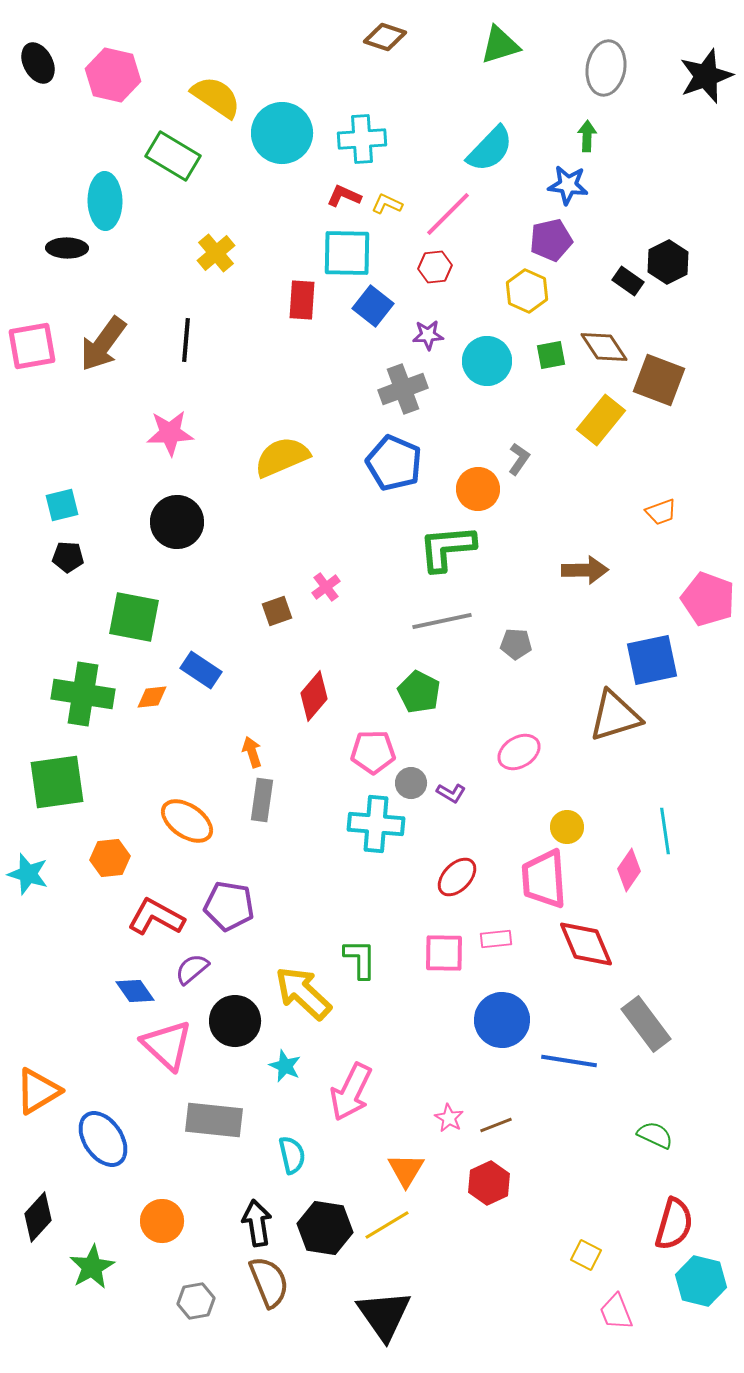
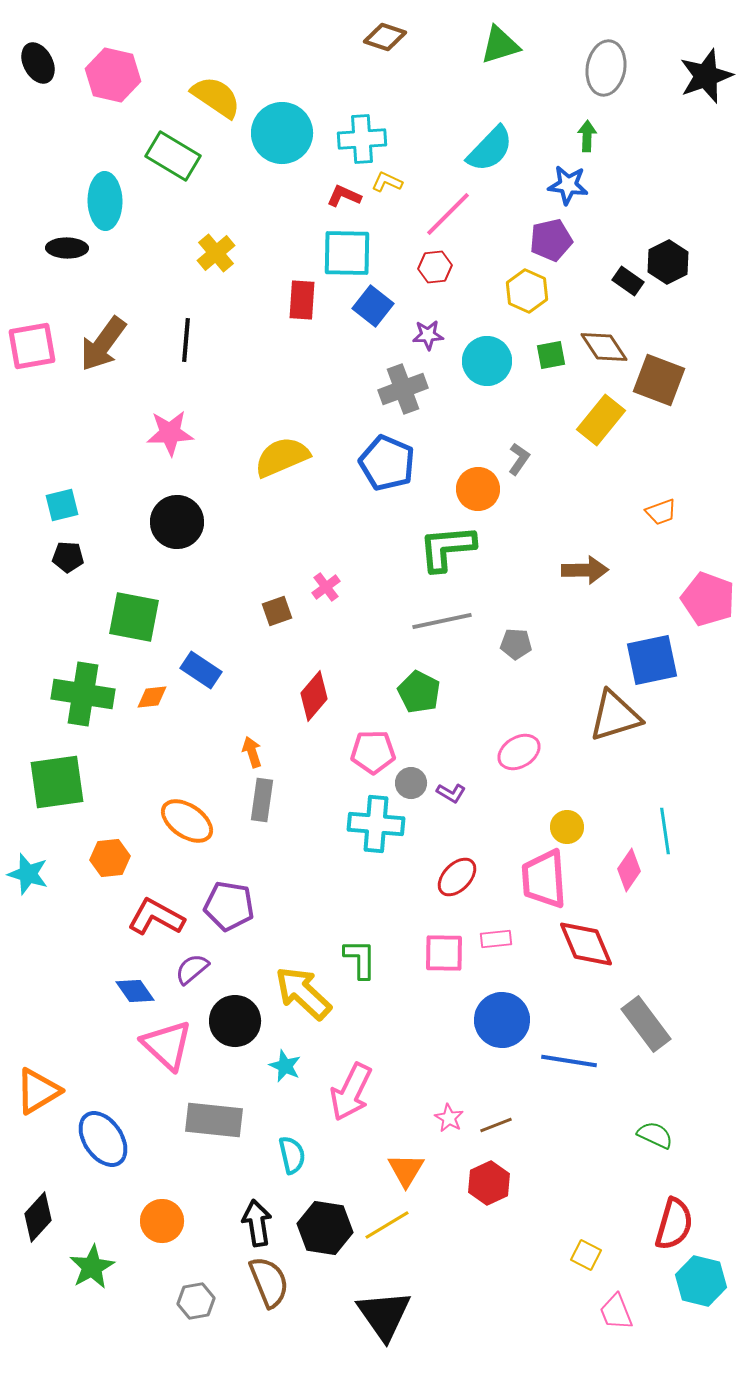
yellow L-shape at (387, 204): moved 22 px up
blue pentagon at (394, 463): moved 7 px left
